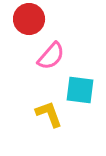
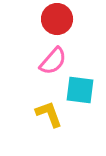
red circle: moved 28 px right
pink semicircle: moved 2 px right, 5 px down
